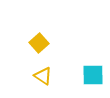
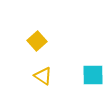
yellow square: moved 2 px left, 2 px up
